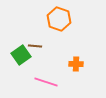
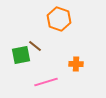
brown line: rotated 32 degrees clockwise
green square: rotated 24 degrees clockwise
pink line: rotated 35 degrees counterclockwise
